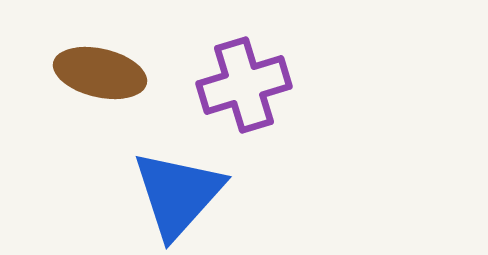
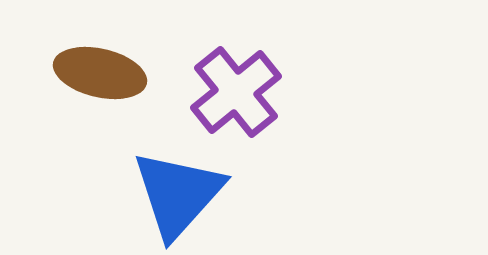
purple cross: moved 8 px left, 7 px down; rotated 22 degrees counterclockwise
